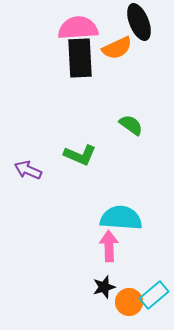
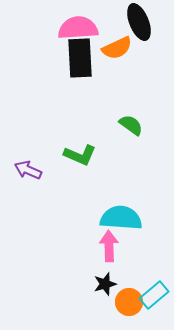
black star: moved 1 px right, 3 px up
